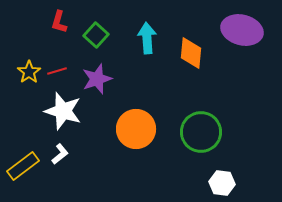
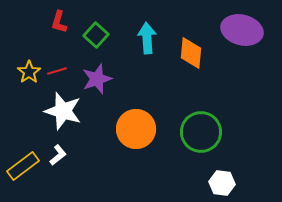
white L-shape: moved 2 px left, 1 px down
